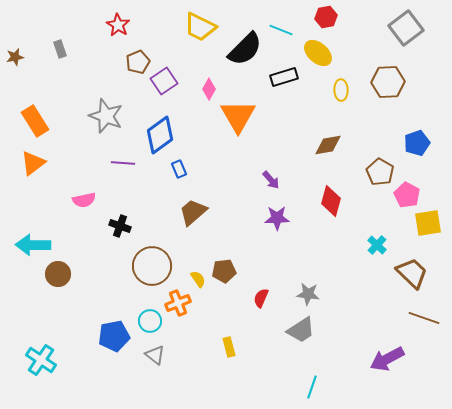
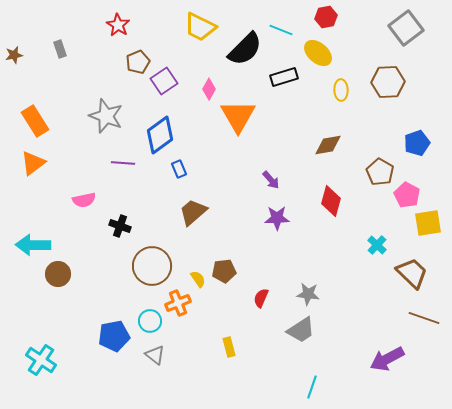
brown star at (15, 57): moved 1 px left, 2 px up
